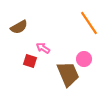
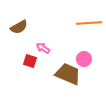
orange line: rotated 60 degrees counterclockwise
brown trapezoid: rotated 44 degrees counterclockwise
